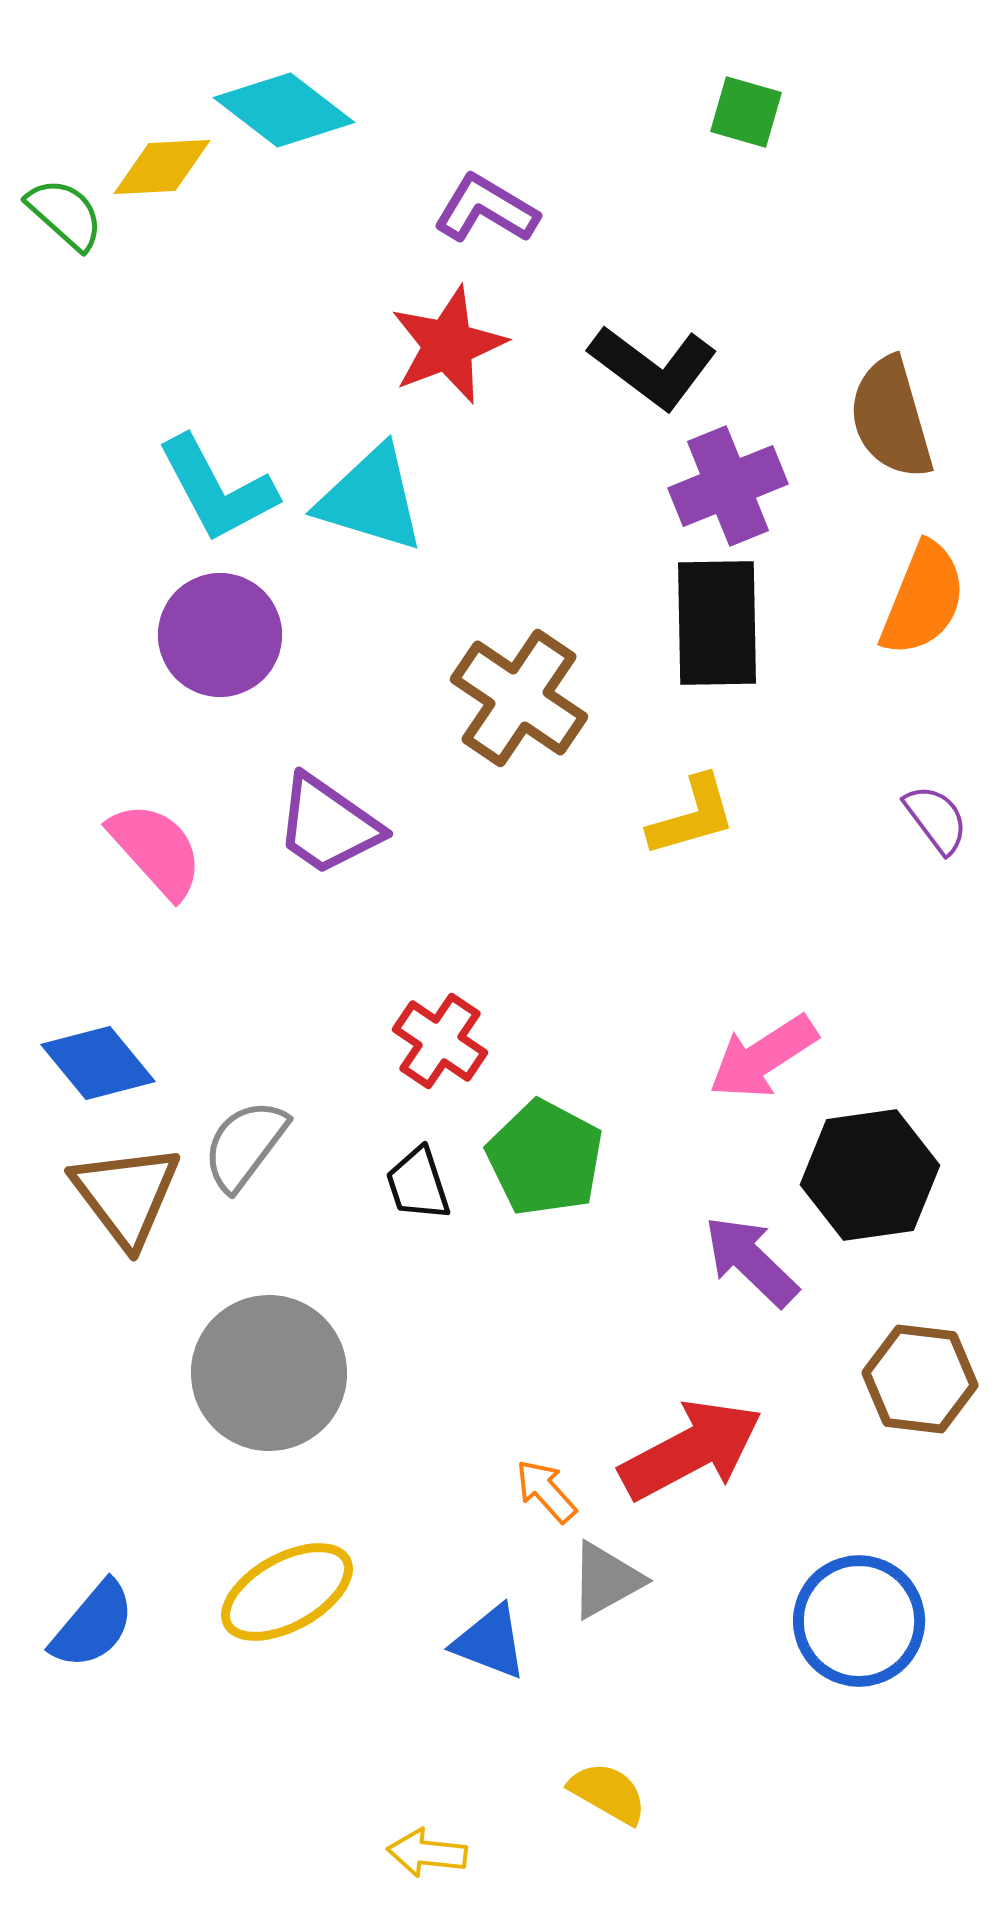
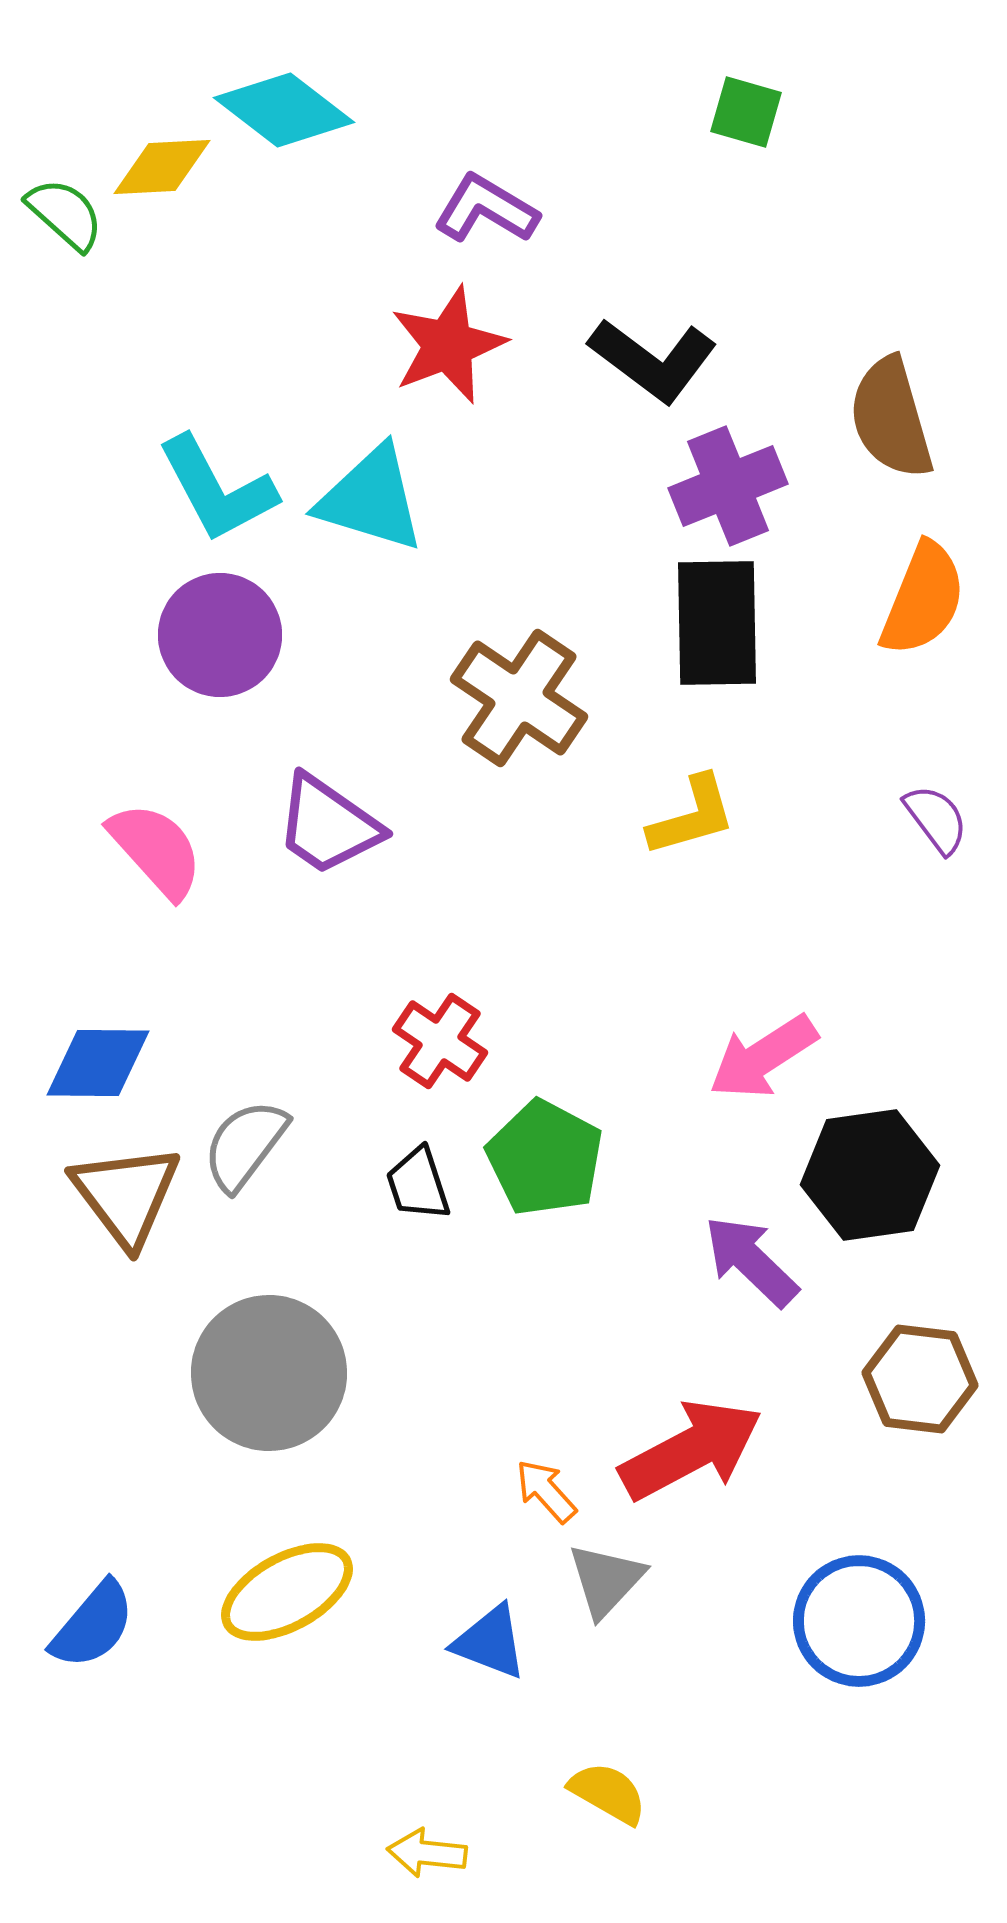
black L-shape: moved 7 px up
blue diamond: rotated 50 degrees counterclockwise
gray triangle: rotated 18 degrees counterclockwise
